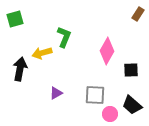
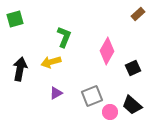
brown rectangle: rotated 16 degrees clockwise
yellow arrow: moved 9 px right, 9 px down
black square: moved 2 px right, 2 px up; rotated 21 degrees counterclockwise
gray square: moved 3 px left, 1 px down; rotated 25 degrees counterclockwise
pink circle: moved 2 px up
